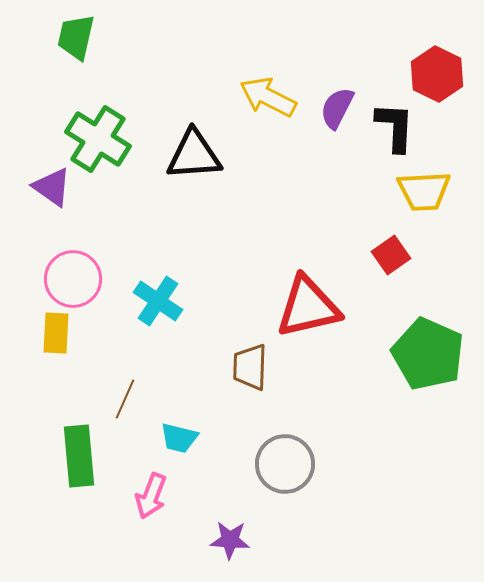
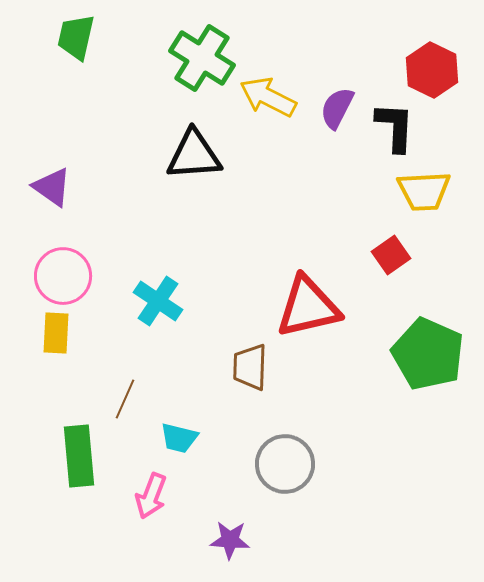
red hexagon: moved 5 px left, 4 px up
green cross: moved 104 px right, 81 px up
pink circle: moved 10 px left, 3 px up
